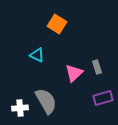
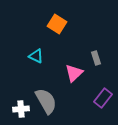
cyan triangle: moved 1 px left, 1 px down
gray rectangle: moved 1 px left, 9 px up
purple rectangle: rotated 36 degrees counterclockwise
white cross: moved 1 px right, 1 px down
